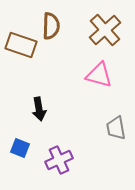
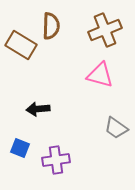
brown cross: rotated 20 degrees clockwise
brown rectangle: rotated 12 degrees clockwise
pink triangle: moved 1 px right
black arrow: moved 1 px left; rotated 95 degrees clockwise
gray trapezoid: rotated 45 degrees counterclockwise
purple cross: moved 3 px left; rotated 16 degrees clockwise
